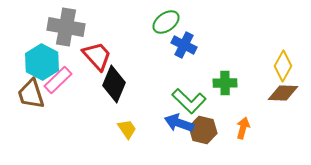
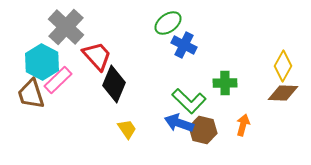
green ellipse: moved 2 px right, 1 px down
gray cross: rotated 33 degrees clockwise
orange arrow: moved 3 px up
